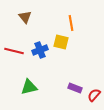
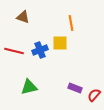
brown triangle: moved 2 px left; rotated 32 degrees counterclockwise
yellow square: moved 1 px left, 1 px down; rotated 14 degrees counterclockwise
